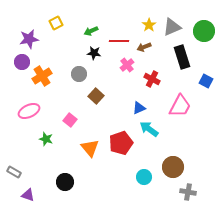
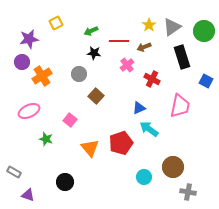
gray triangle: rotated 12 degrees counterclockwise
pink trapezoid: rotated 15 degrees counterclockwise
